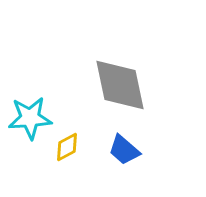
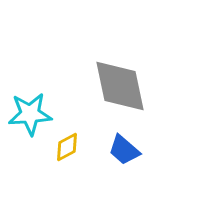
gray diamond: moved 1 px down
cyan star: moved 4 px up
